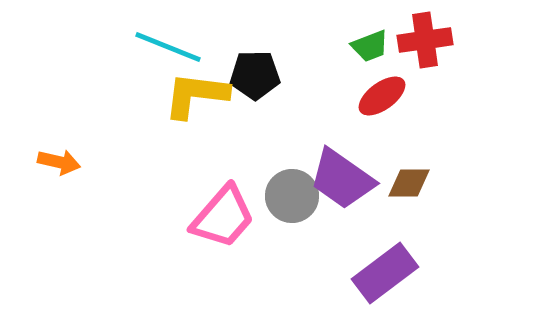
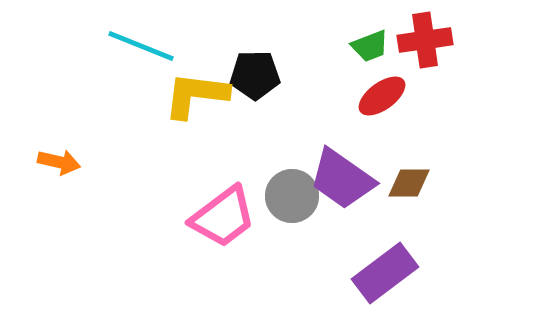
cyan line: moved 27 px left, 1 px up
pink trapezoid: rotated 12 degrees clockwise
